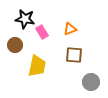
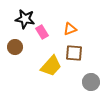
brown circle: moved 2 px down
brown square: moved 2 px up
yellow trapezoid: moved 14 px right; rotated 30 degrees clockwise
